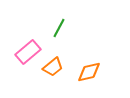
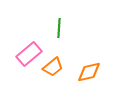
green line: rotated 24 degrees counterclockwise
pink rectangle: moved 1 px right, 2 px down
